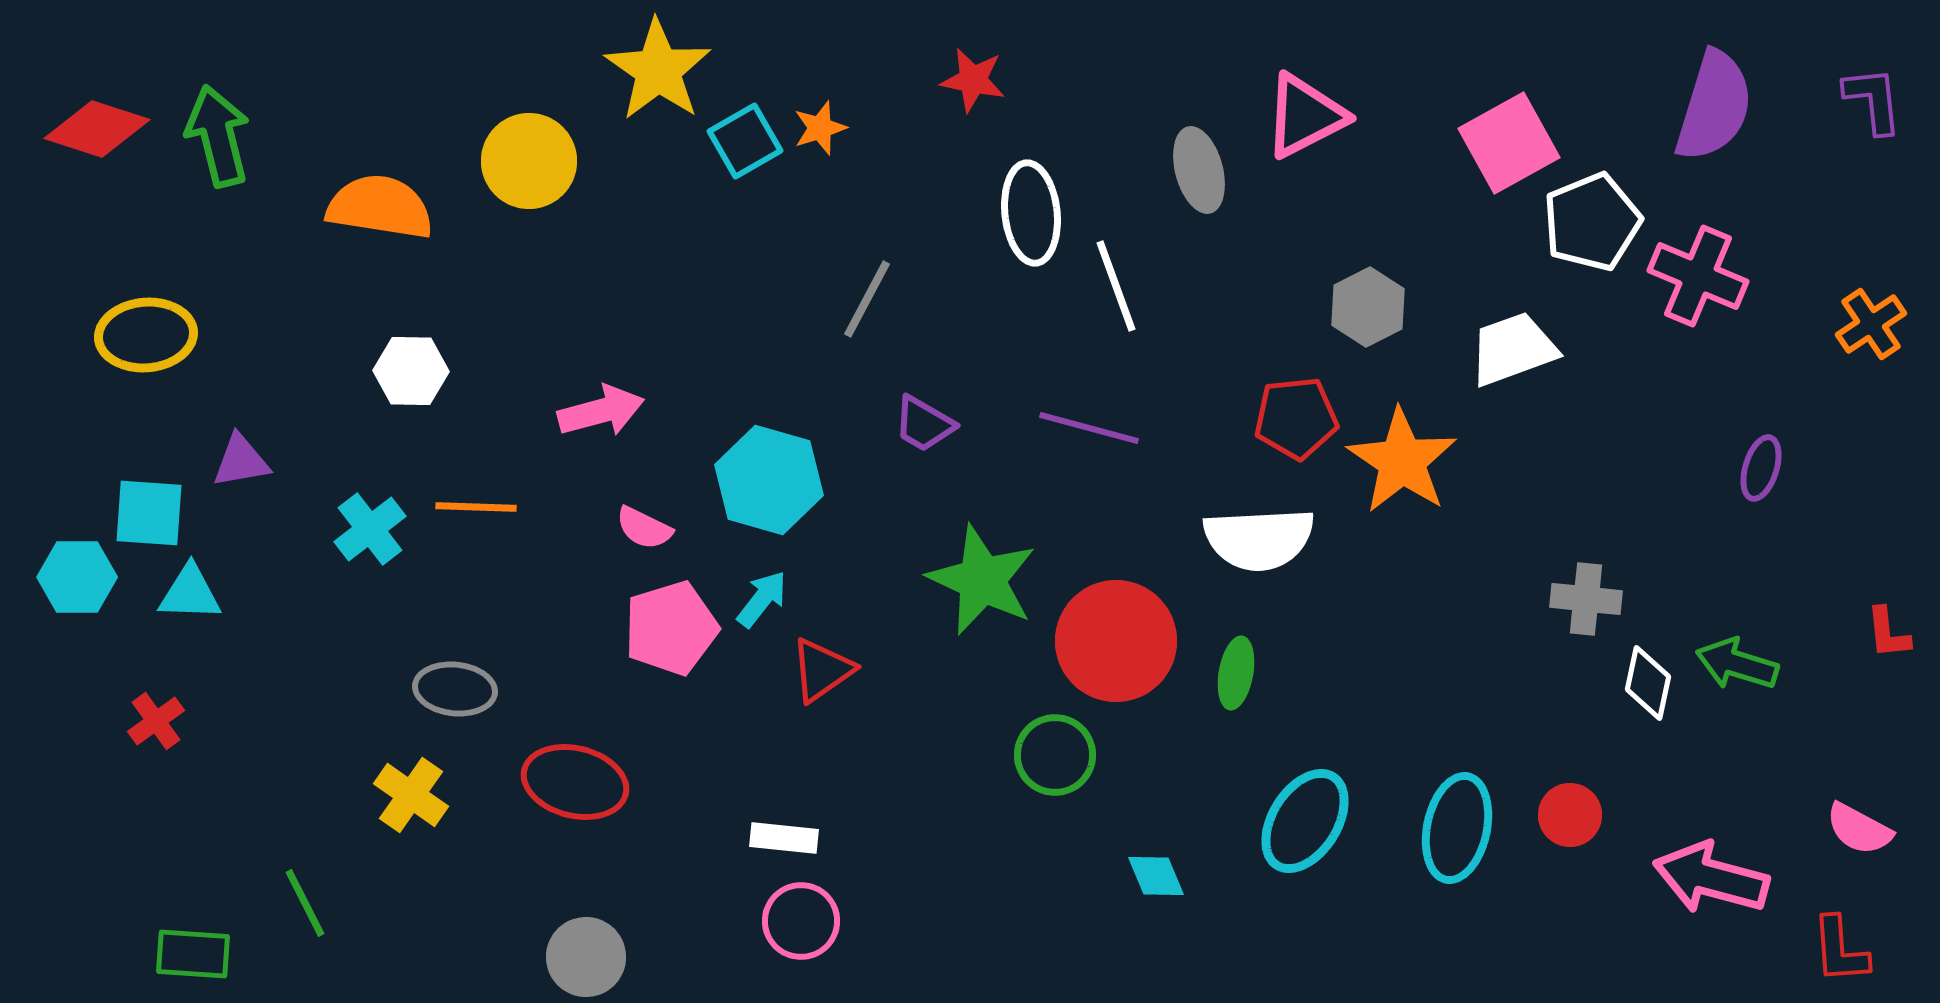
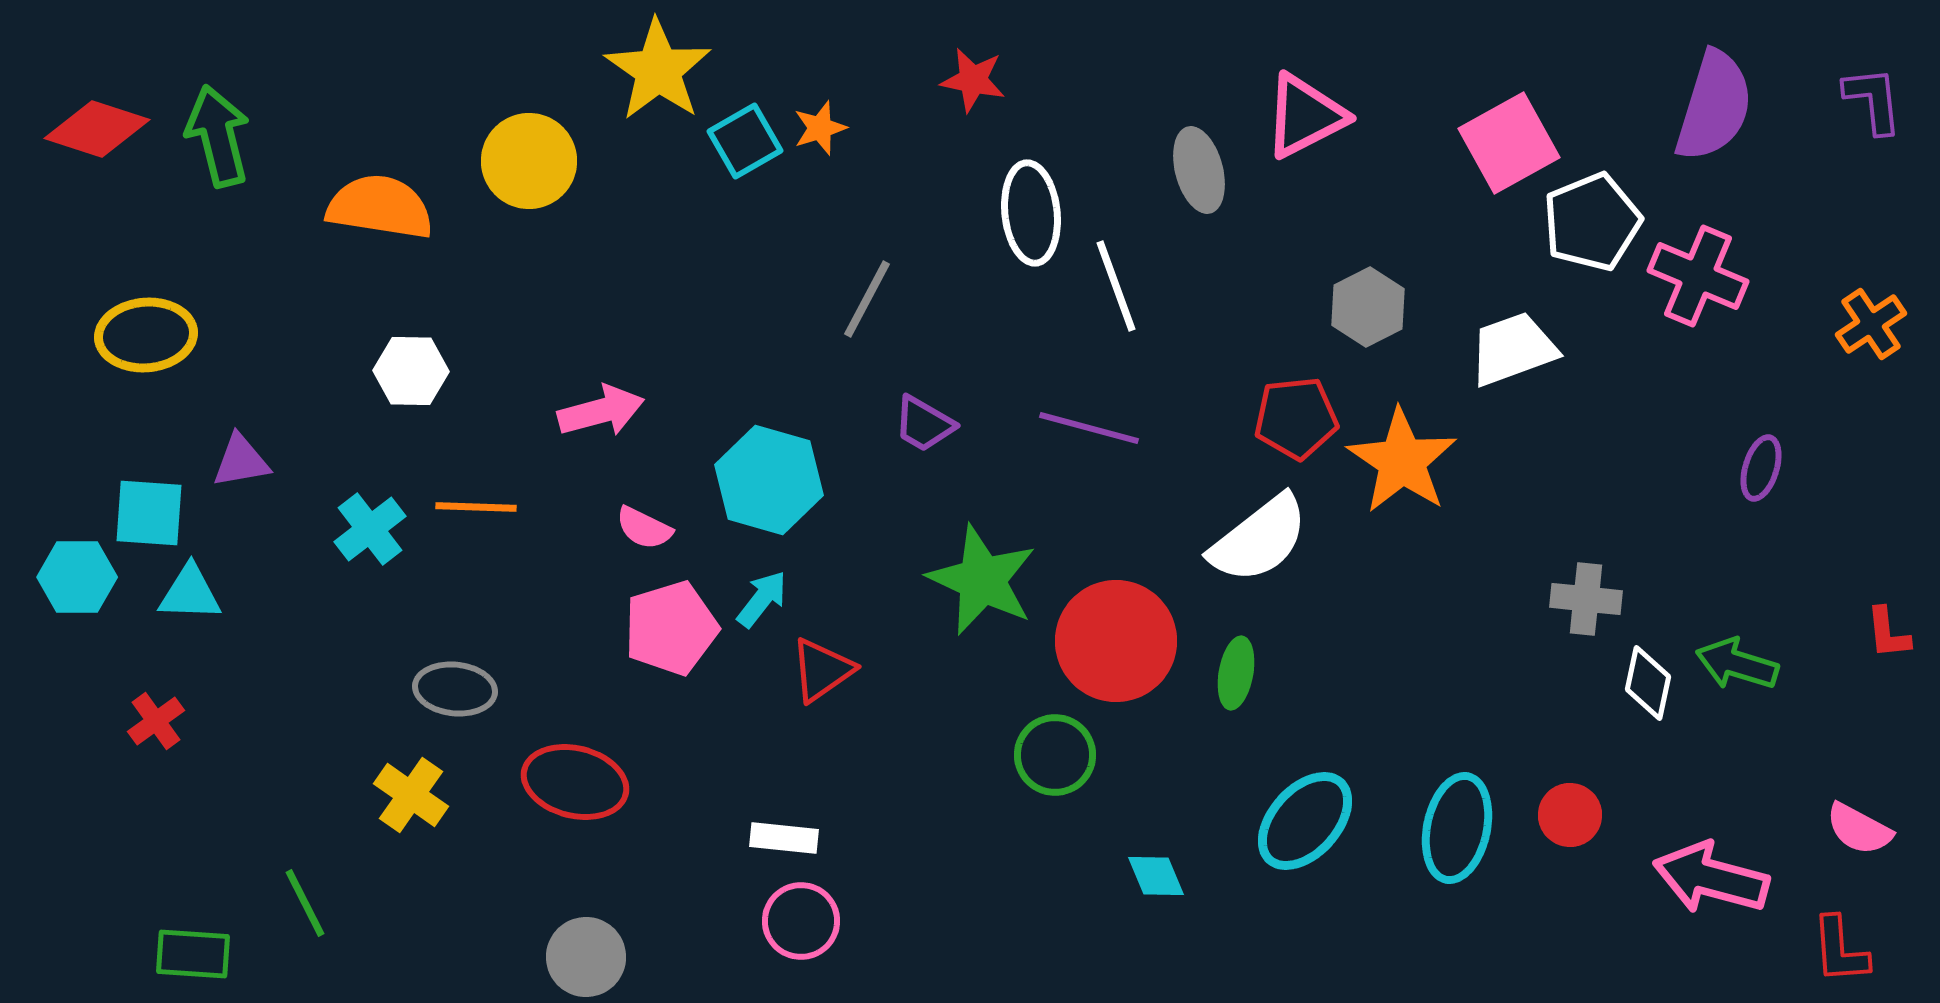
white semicircle at (1259, 539): rotated 35 degrees counterclockwise
cyan ellipse at (1305, 821): rotated 10 degrees clockwise
